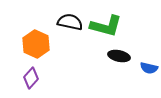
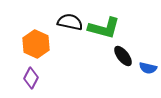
green L-shape: moved 2 px left, 2 px down
black ellipse: moved 4 px right; rotated 40 degrees clockwise
blue semicircle: moved 1 px left
purple diamond: rotated 15 degrees counterclockwise
